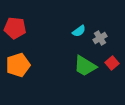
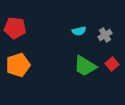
cyan semicircle: rotated 24 degrees clockwise
gray cross: moved 5 px right, 3 px up
red square: moved 1 px down
